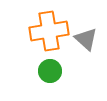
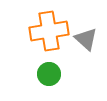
green circle: moved 1 px left, 3 px down
